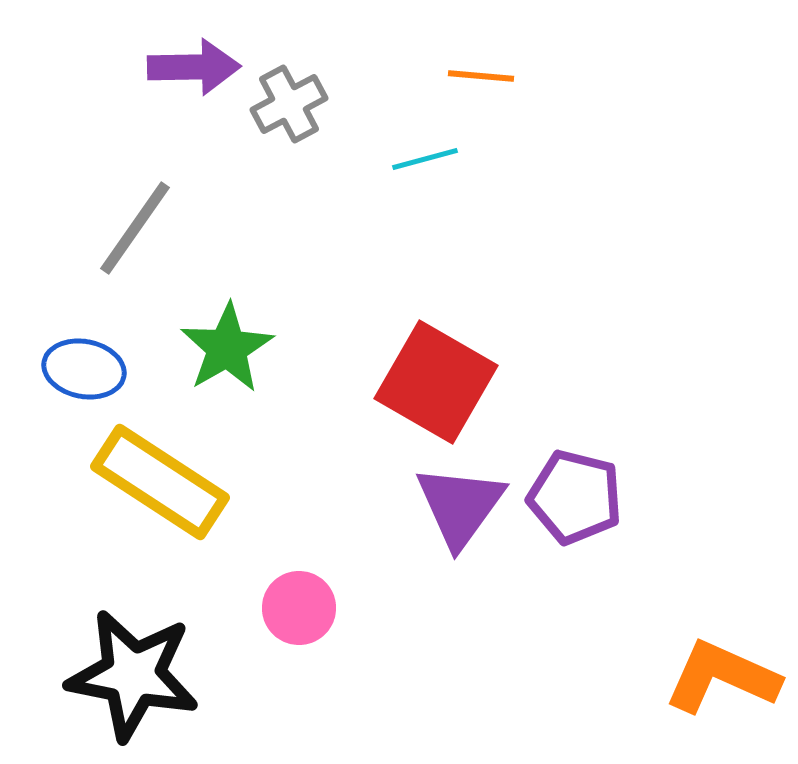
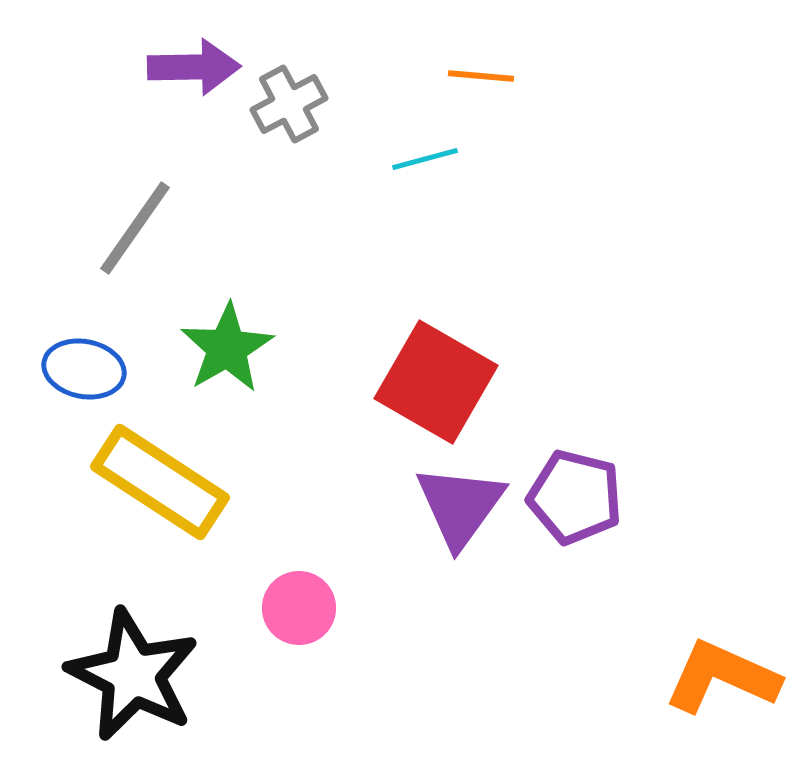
black star: rotated 16 degrees clockwise
